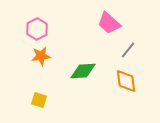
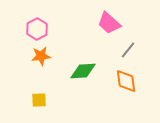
yellow square: rotated 21 degrees counterclockwise
